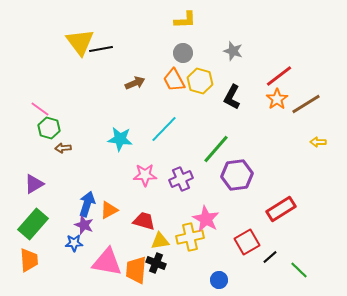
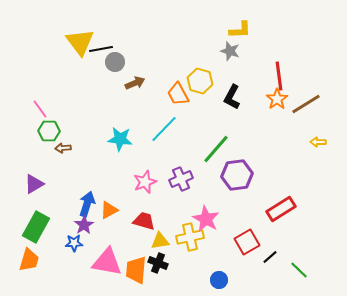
yellow L-shape at (185, 20): moved 55 px right, 10 px down
gray star at (233, 51): moved 3 px left
gray circle at (183, 53): moved 68 px left, 9 px down
red line at (279, 76): rotated 60 degrees counterclockwise
orange trapezoid at (174, 80): moved 4 px right, 14 px down
pink line at (40, 109): rotated 18 degrees clockwise
green hexagon at (49, 128): moved 3 px down; rotated 15 degrees counterclockwise
pink star at (145, 175): moved 7 px down; rotated 20 degrees counterclockwise
green rectangle at (33, 224): moved 3 px right, 3 px down; rotated 12 degrees counterclockwise
purple star at (84, 225): rotated 18 degrees clockwise
orange trapezoid at (29, 260): rotated 20 degrees clockwise
black cross at (156, 263): moved 2 px right
